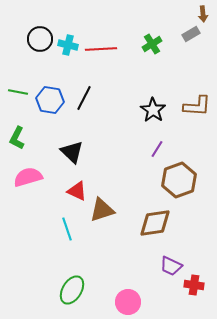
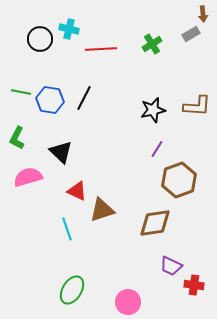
cyan cross: moved 1 px right, 16 px up
green line: moved 3 px right
black star: rotated 25 degrees clockwise
black triangle: moved 11 px left
